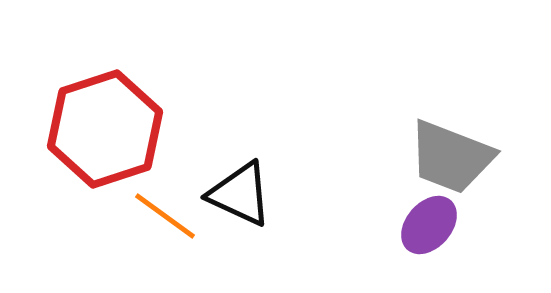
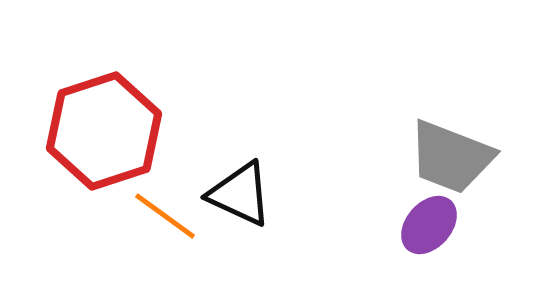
red hexagon: moved 1 px left, 2 px down
